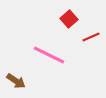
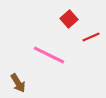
brown arrow: moved 2 px right, 2 px down; rotated 24 degrees clockwise
